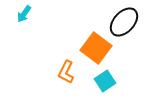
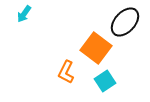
black ellipse: moved 1 px right
